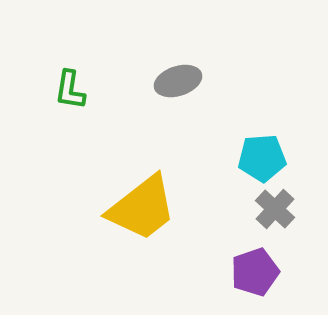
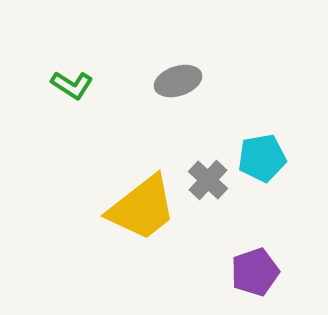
green L-shape: moved 2 px right, 5 px up; rotated 66 degrees counterclockwise
cyan pentagon: rotated 6 degrees counterclockwise
gray cross: moved 67 px left, 29 px up
